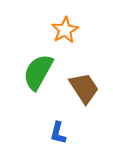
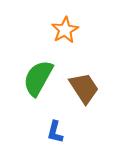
green semicircle: moved 6 px down
blue L-shape: moved 3 px left, 1 px up
